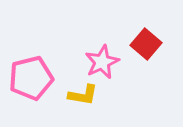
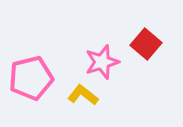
pink star: rotated 8 degrees clockwise
yellow L-shape: rotated 152 degrees counterclockwise
